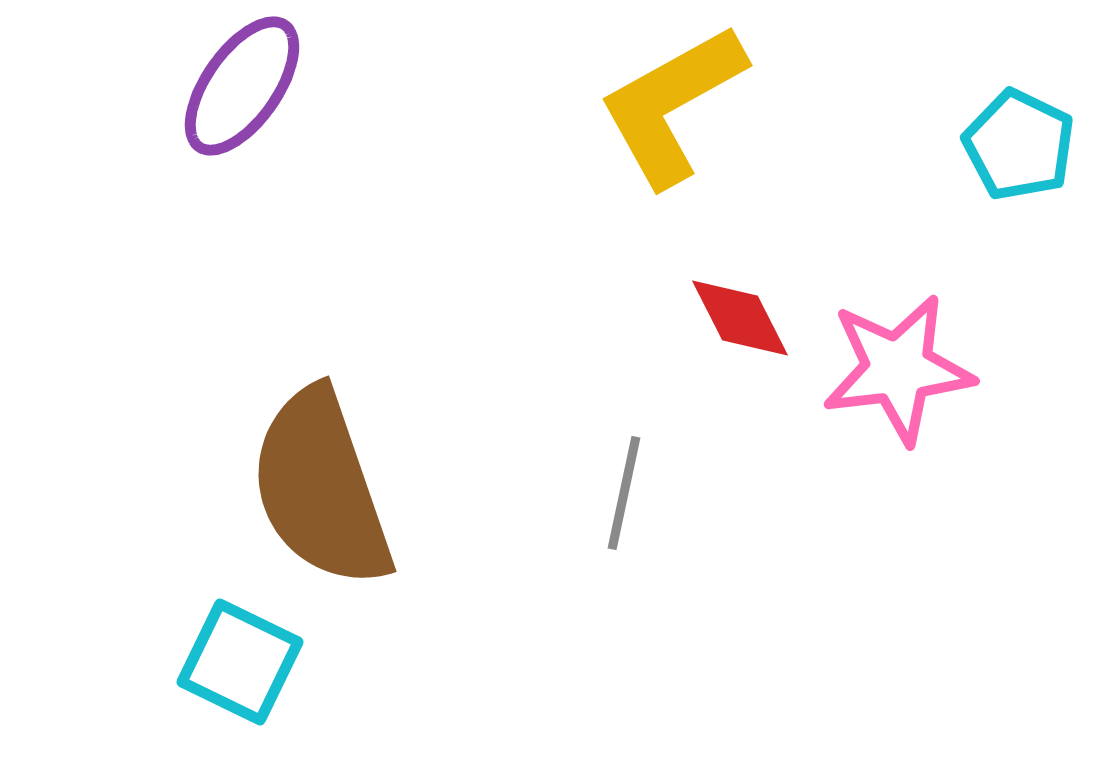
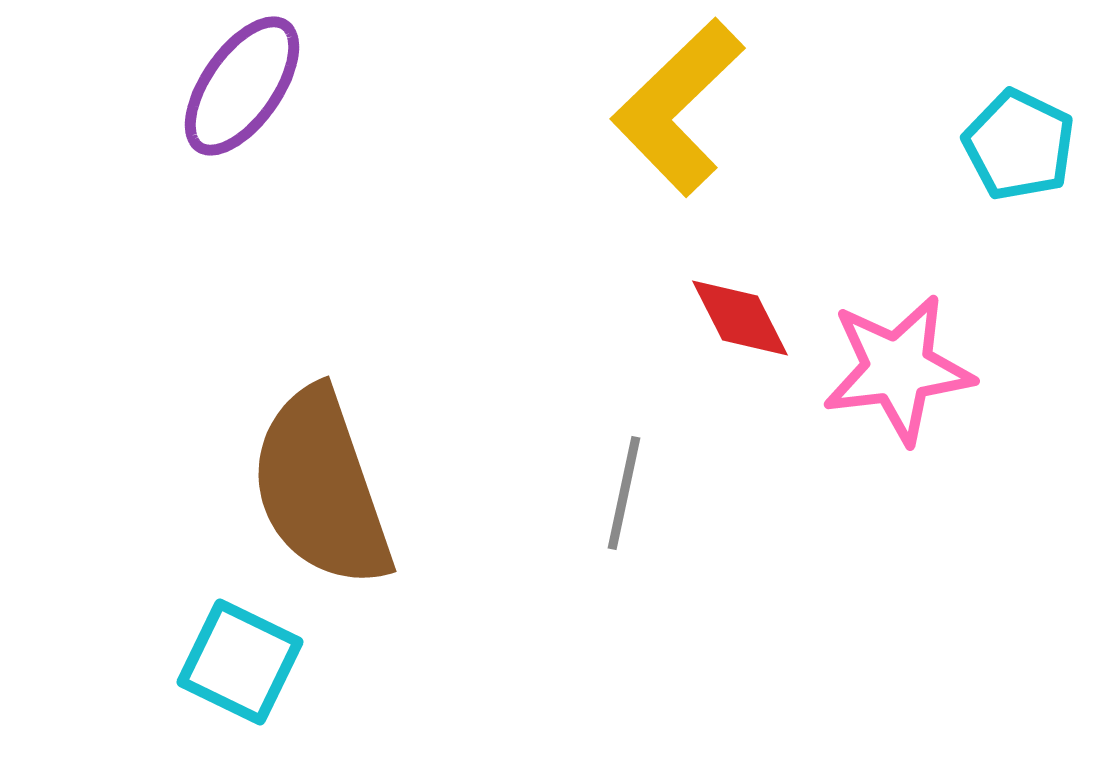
yellow L-shape: moved 6 px right, 2 px down; rotated 15 degrees counterclockwise
